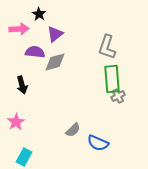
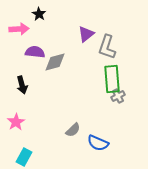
purple triangle: moved 31 px right
